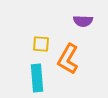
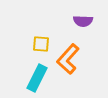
orange L-shape: rotated 12 degrees clockwise
cyan rectangle: rotated 32 degrees clockwise
